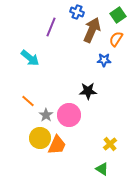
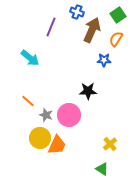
gray star: rotated 16 degrees counterclockwise
